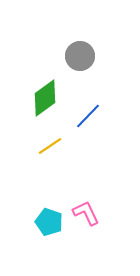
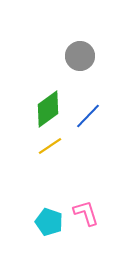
green diamond: moved 3 px right, 11 px down
pink L-shape: rotated 8 degrees clockwise
